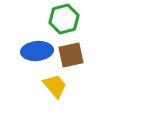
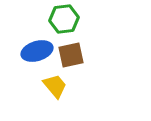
green hexagon: rotated 8 degrees clockwise
blue ellipse: rotated 12 degrees counterclockwise
